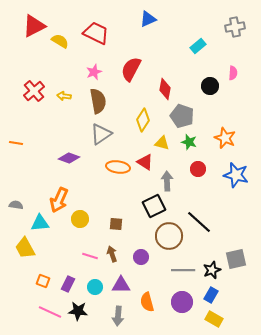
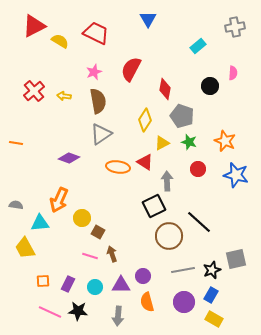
blue triangle at (148, 19): rotated 36 degrees counterclockwise
yellow diamond at (143, 120): moved 2 px right
orange star at (225, 138): moved 3 px down
yellow triangle at (162, 143): rotated 42 degrees counterclockwise
yellow circle at (80, 219): moved 2 px right, 1 px up
brown square at (116, 224): moved 18 px left, 8 px down; rotated 24 degrees clockwise
purple circle at (141, 257): moved 2 px right, 19 px down
gray line at (183, 270): rotated 10 degrees counterclockwise
orange square at (43, 281): rotated 24 degrees counterclockwise
purple circle at (182, 302): moved 2 px right
